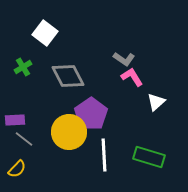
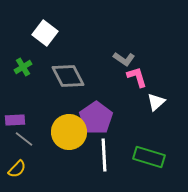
pink L-shape: moved 5 px right; rotated 15 degrees clockwise
purple pentagon: moved 5 px right, 4 px down
